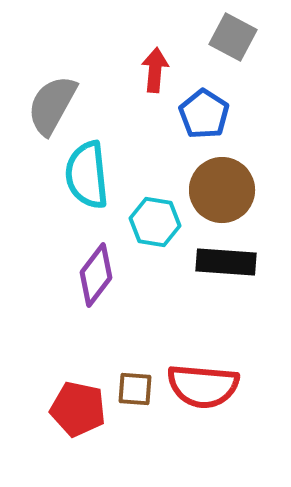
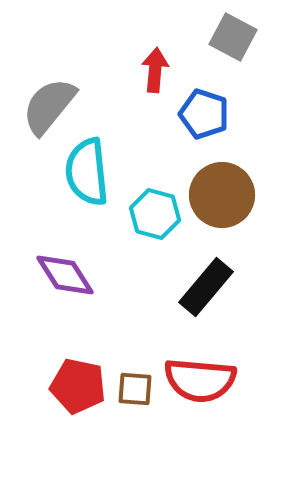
gray semicircle: moved 3 px left, 1 px down; rotated 10 degrees clockwise
blue pentagon: rotated 15 degrees counterclockwise
cyan semicircle: moved 3 px up
brown circle: moved 5 px down
cyan hexagon: moved 8 px up; rotated 6 degrees clockwise
black rectangle: moved 20 px left, 25 px down; rotated 54 degrees counterclockwise
purple diamond: moved 31 px left; rotated 70 degrees counterclockwise
red semicircle: moved 3 px left, 6 px up
red pentagon: moved 23 px up
